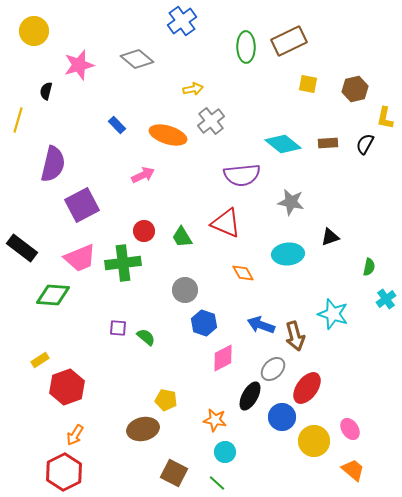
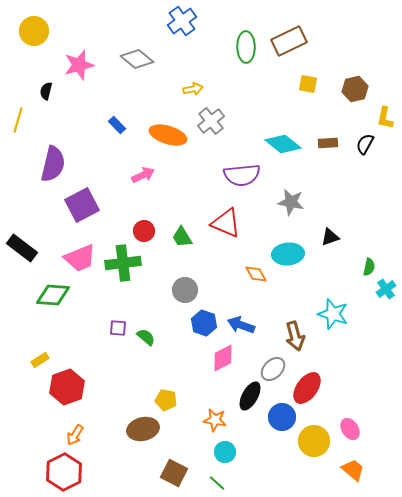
orange diamond at (243, 273): moved 13 px right, 1 px down
cyan cross at (386, 299): moved 10 px up
blue arrow at (261, 325): moved 20 px left
